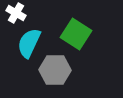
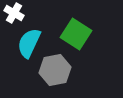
white cross: moved 2 px left
gray hexagon: rotated 12 degrees counterclockwise
